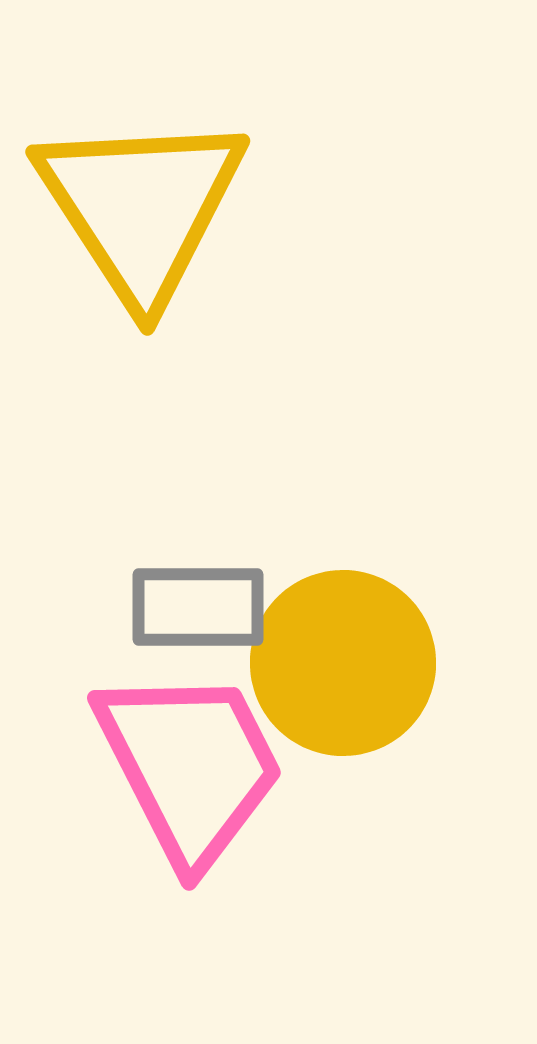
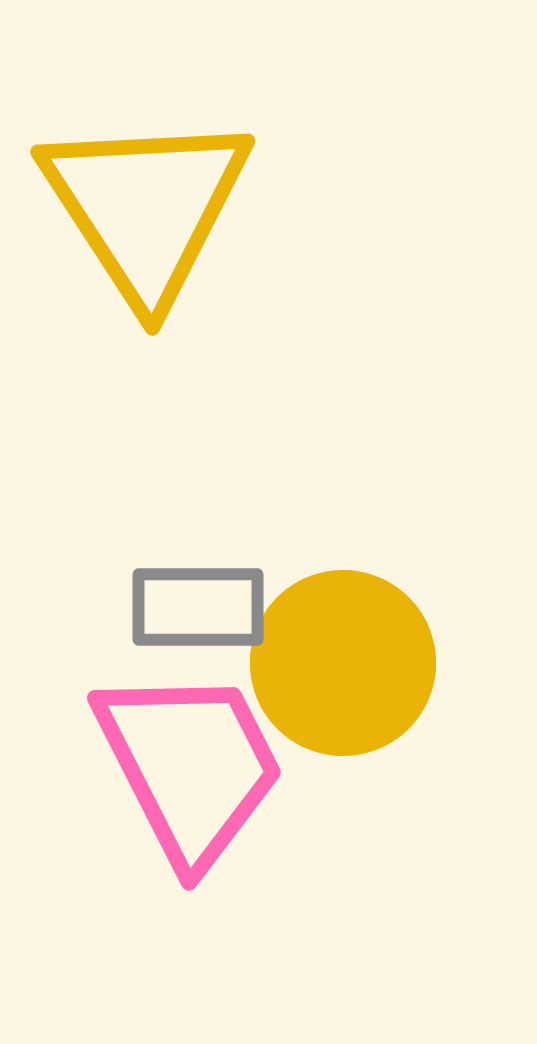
yellow triangle: moved 5 px right
